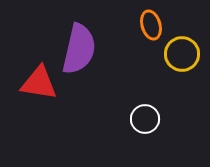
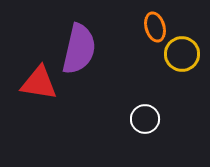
orange ellipse: moved 4 px right, 2 px down
